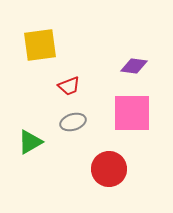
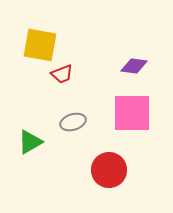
yellow square: rotated 18 degrees clockwise
red trapezoid: moved 7 px left, 12 px up
red circle: moved 1 px down
